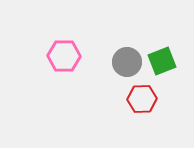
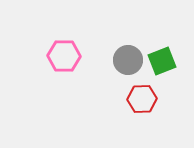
gray circle: moved 1 px right, 2 px up
